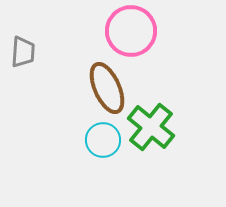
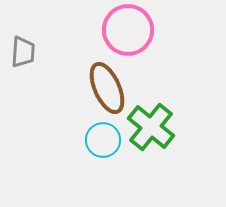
pink circle: moved 3 px left, 1 px up
